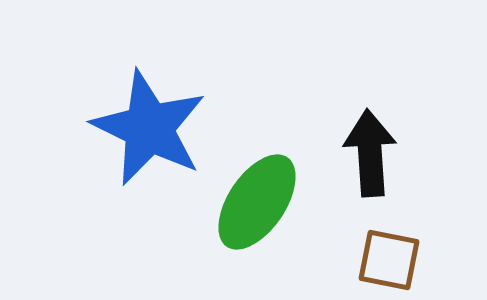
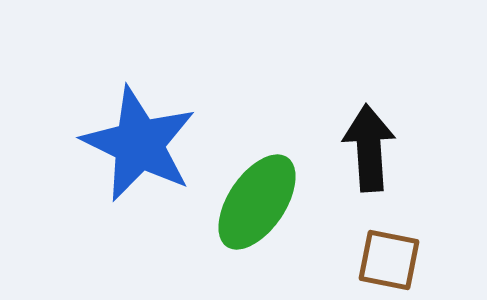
blue star: moved 10 px left, 16 px down
black arrow: moved 1 px left, 5 px up
